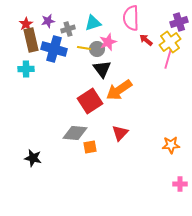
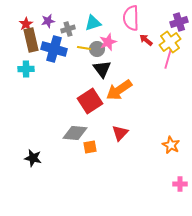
orange star: rotated 30 degrees clockwise
